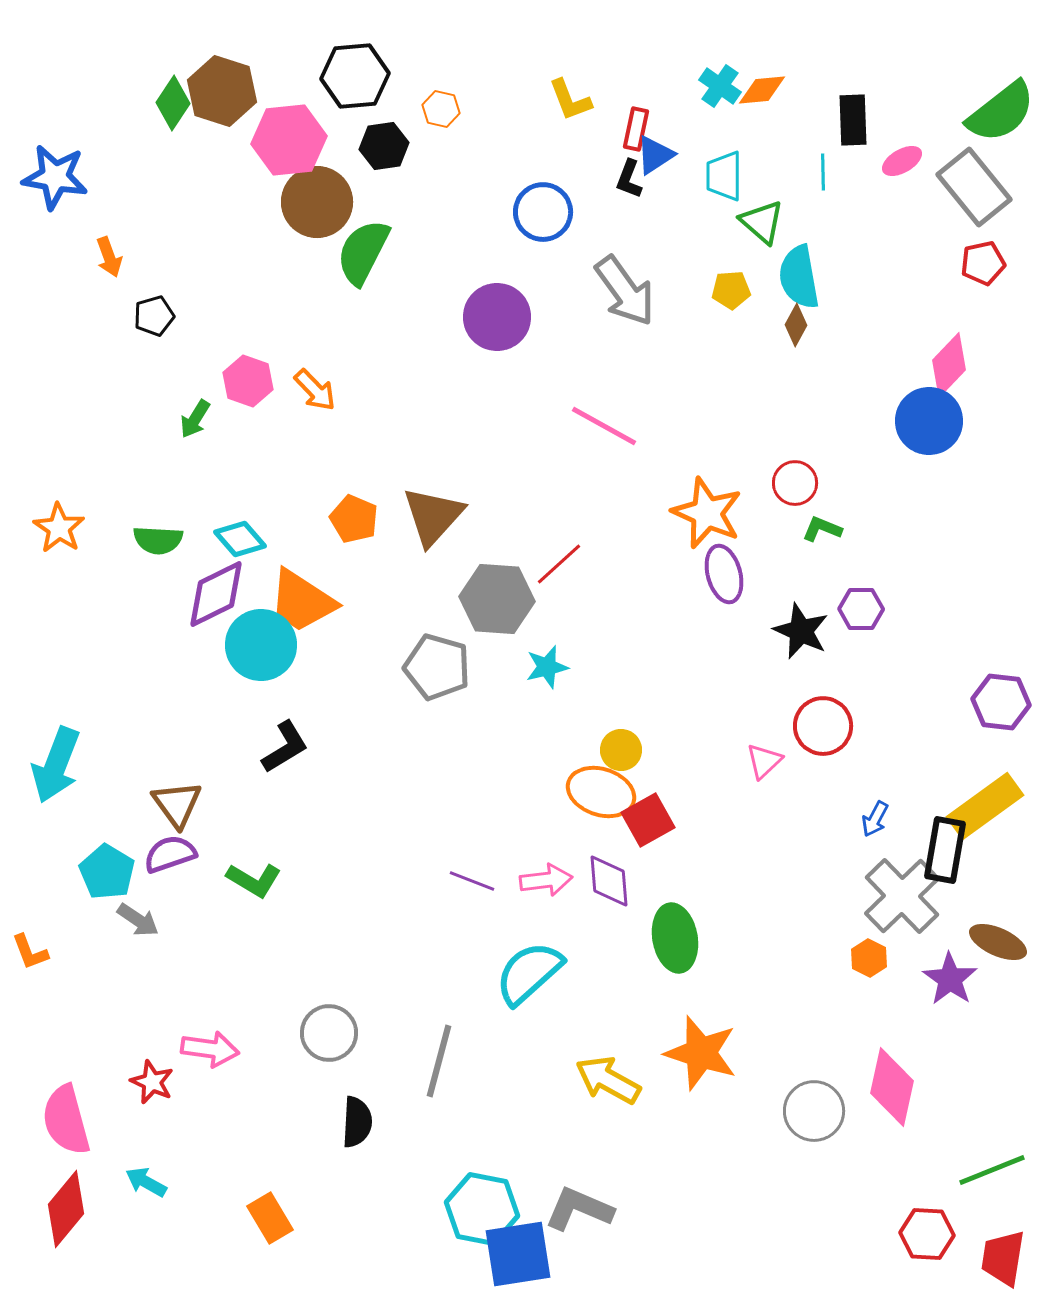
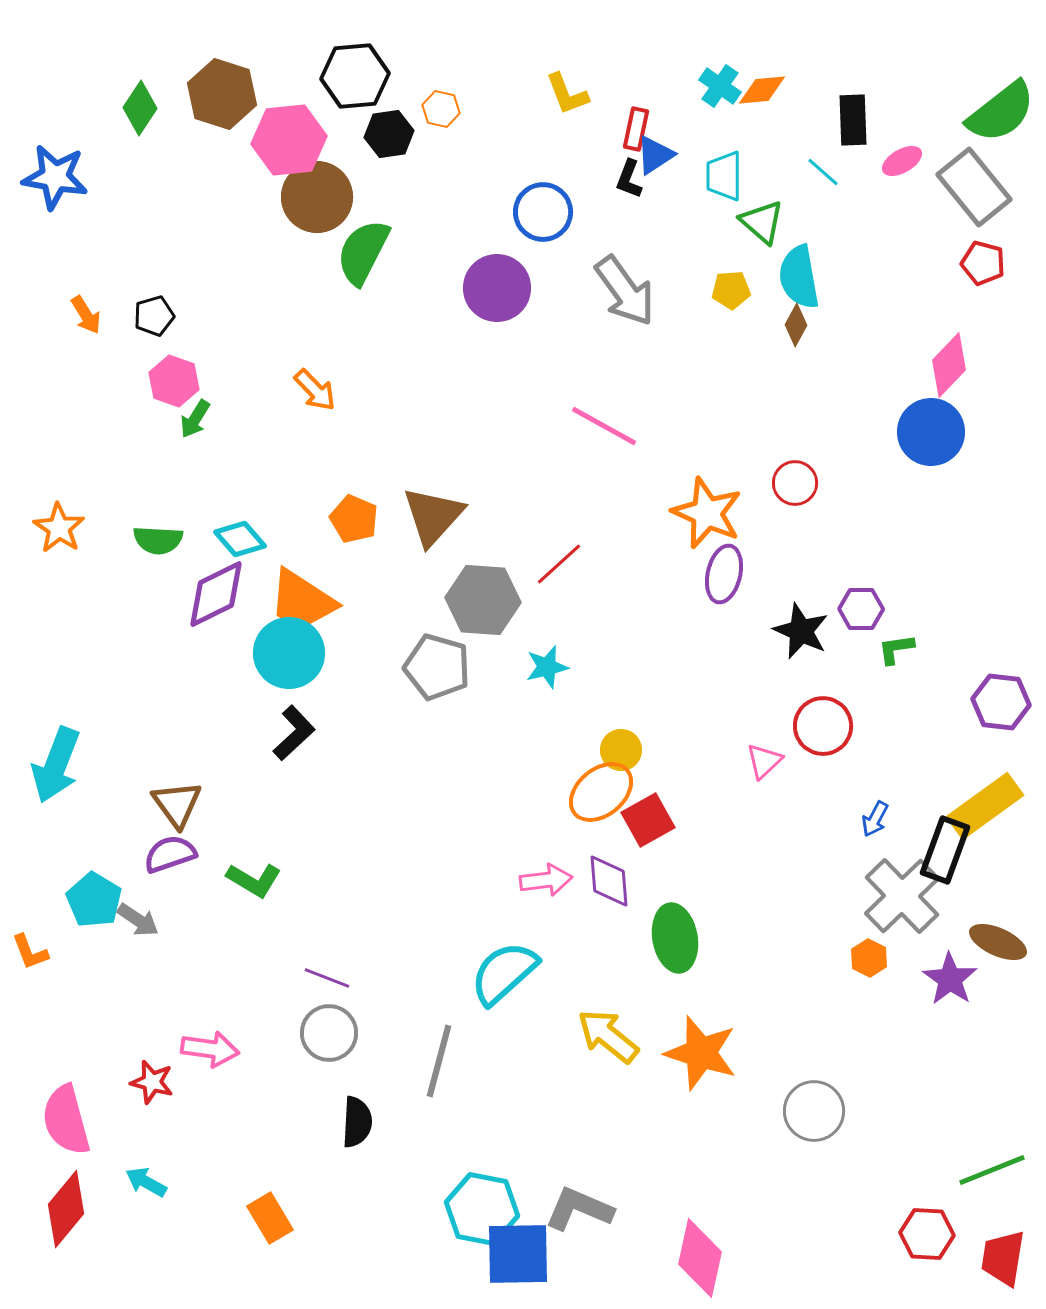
brown hexagon at (222, 91): moved 3 px down
yellow L-shape at (570, 100): moved 3 px left, 6 px up
green diamond at (173, 103): moved 33 px left, 5 px down
black hexagon at (384, 146): moved 5 px right, 12 px up
cyan line at (823, 172): rotated 48 degrees counterclockwise
brown circle at (317, 202): moved 5 px up
orange arrow at (109, 257): moved 23 px left, 58 px down; rotated 12 degrees counterclockwise
red pentagon at (983, 263): rotated 27 degrees clockwise
purple circle at (497, 317): moved 29 px up
pink hexagon at (248, 381): moved 74 px left
blue circle at (929, 421): moved 2 px right, 11 px down
green L-shape at (822, 529): moved 74 px right, 120 px down; rotated 30 degrees counterclockwise
purple ellipse at (724, 574): rotated 28 degrees clockwise
gray hexagon at (497, 599): moved 14 px left, 1 px down
cyan circle at (261, 645): moved 28 px right, 8 px down
black L-shape at (285, 747): moved 9 px right, 14 px up; rotated 12 degrees counterclockwise
orange ellipse at (601, 792): rotated 58 degrees counterclockwise
black rectangle at (945, 850): rotated 10 degrees clockwise
cyan pentagon at (107, 872): moved 13 px left, 28 px down
purple line at (472, 881): moved 145 px left, 97 px down
cyan semicircle at (529, 973): moved 25 px left
yellow arrow at (608, 1080): moved 44 px up; rotated 10 degrees clockwise
red star at (152, 1082): rotated 9 degrees counterclockwise
pink diamond at (892, 1087): moved 192 px left, 171 px down
blue square at (518, 1254): rotated 8 degrees clockwise
